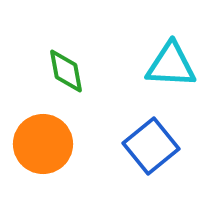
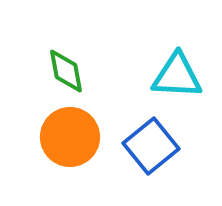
cyan triangle: moved 6 px right, 11 px down
orange circle: moved 27 px right, 7 px up
